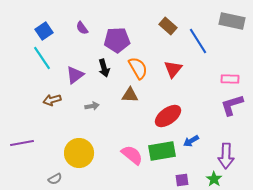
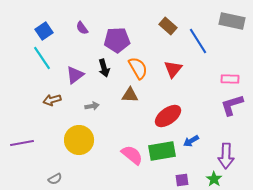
yellow circle: moved 13 px up
